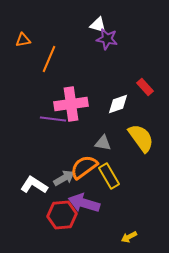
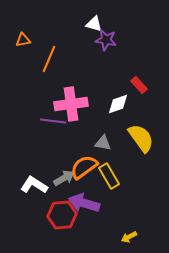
white triangle: moved 4 px left, 1 px up
purple star: moved 1 px left, 1 px down
red rectangle: moved 6 px left, 2 px up
purple line: moved 2 px down
